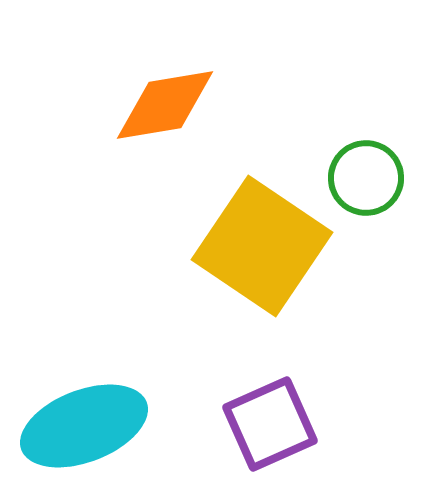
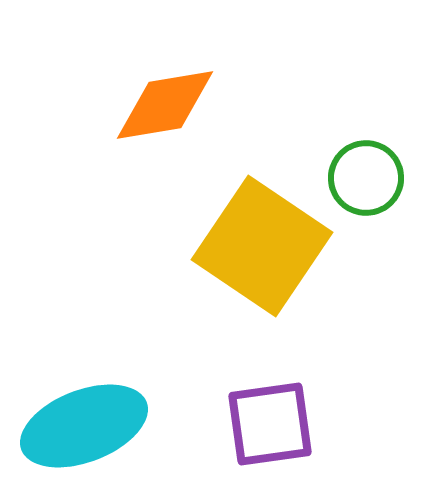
purple square: rotated 16 degrees clockwise
